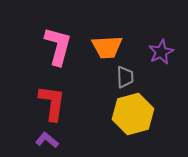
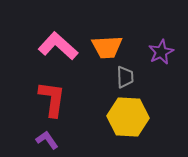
pink L-shape: rotated 63 degrees counterclockwise
red L-shape: moved 4 px up
yellow hexagon: moved 5 px left, 3 px down; rotated 18 degrees clockwise
purple L-shape: rotated 15 degrees clockwise
